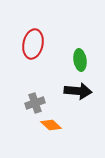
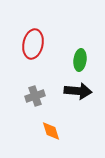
green ellipse: rotated 15 degrees clockwise
gray cross: moved 7 px up
orange diamond: moved 6 px down; rotated 30 degrees clockwise
